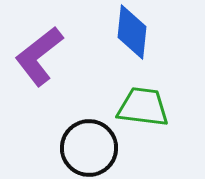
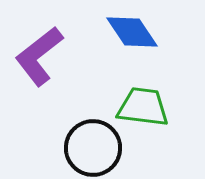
blue diamond: rotated 40 degrees counterclockwise
black circle: moved 4 px right
